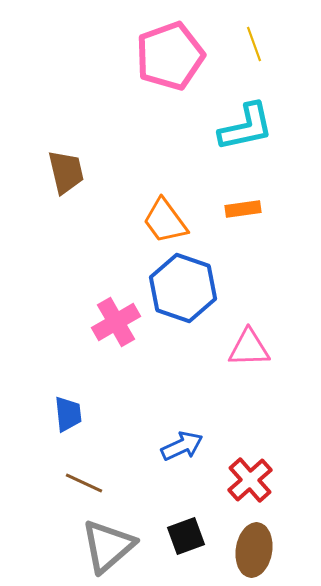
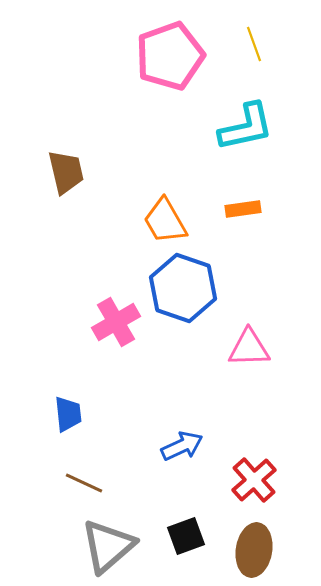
orange trapezoid: rotated 6 degrees clockwise
red cross: moved 4 px right
